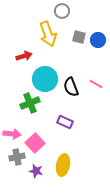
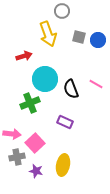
black semicircle: moved 2 px down
